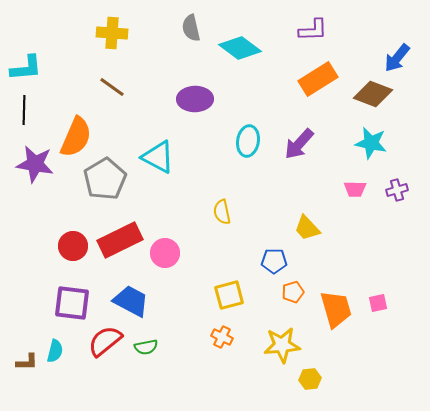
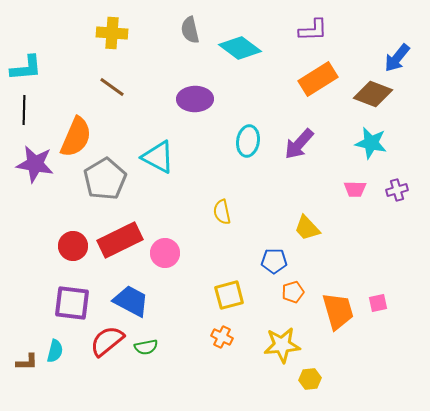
gray semicircle: moved 1 px left, 2 px down
orange trapezoid: moved 2 px right, 2 px down
red semicircle: moved 2 px right
